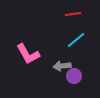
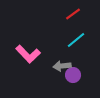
red line: rotated 28 degrees counterclockwise
pink L-shape: rotated 15 degrees counterclockwise
purple circle: moved 1 px left, 1 px up
